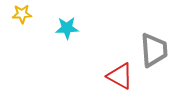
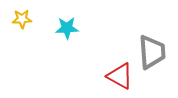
yellow star: moved 5 px down
gray trapezoid: moved 2 px left, 2 px down
